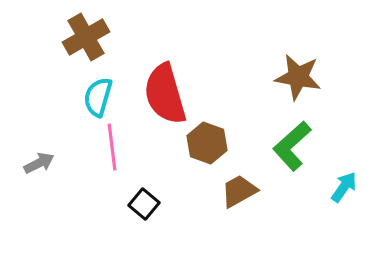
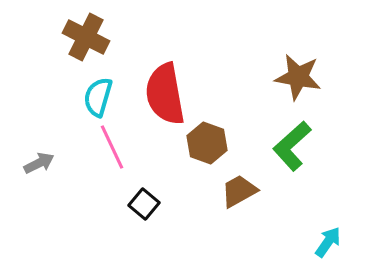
brown cross: rotated 33 degrees counterclockwise
red semicircle: rotated 6 degrees clockwise
pink line: rotated 18 degrees counterclockwise
cyan arrow: moved 16 px left, 55 px down
